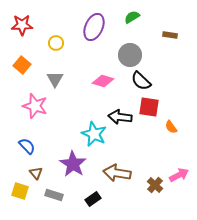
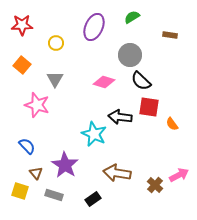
pink diamond: moved 1 px right, 1 px down
pink star: moved 2 px right, 1 px up
orange semicircle: moved 1 px right, 3 px up
purple star: moved 8 px left, 1 px down
